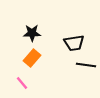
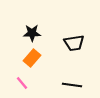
black line: moved 14 px left, 20 px down
